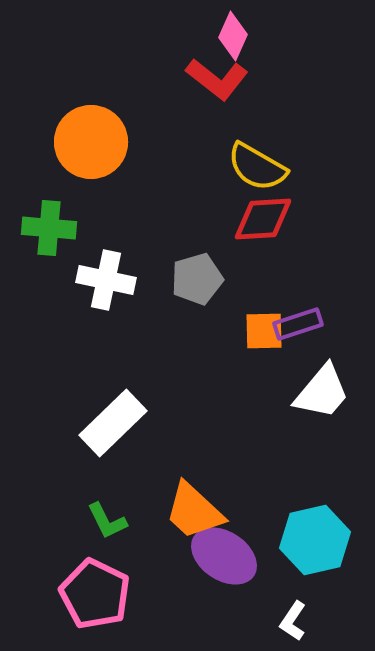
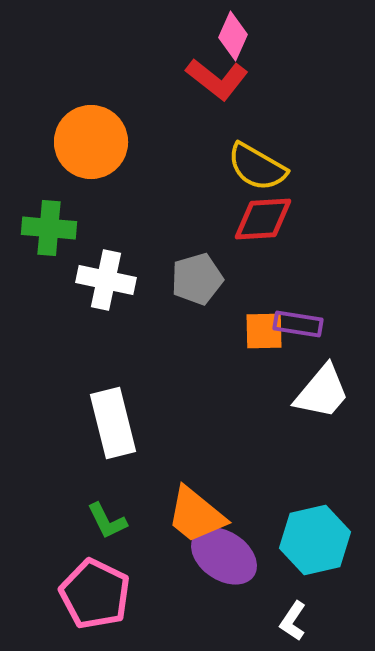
purple rectangle: rotated 27 degrees clockwise
white rectangle: rotated 60 degrees counterclockwise
orange trapezoid: moved 2 px right, 4 px down; rotated 4 degrees counterclockwise
